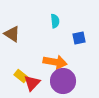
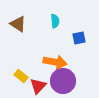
brown triangle: moved 6 px right, 10 px up
red triangle: moved 6 px right, 3 px down
